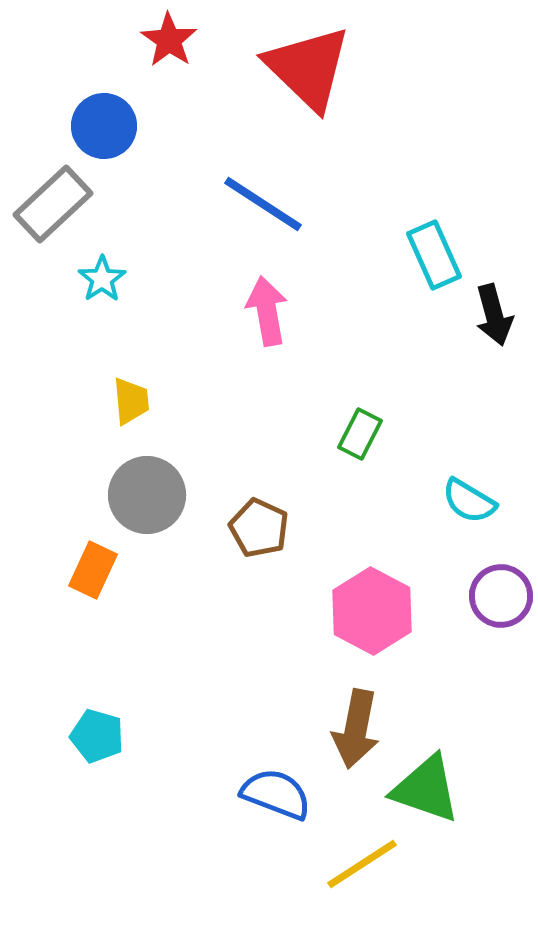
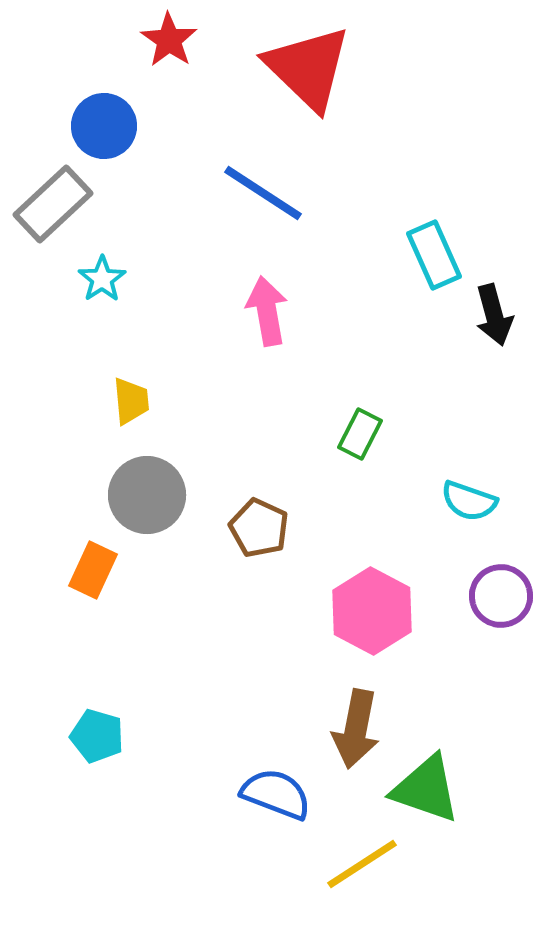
blue line: moved 11 px up
cyan semicircle: rotated 12 degrees counterclockwise
